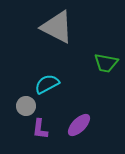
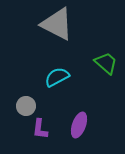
gray triangle: moved 3 px up
green trapezoid: rotated 150 degrees counterclockwise
cyan semicircle: moved 10 px right, 7 px up
purple ellipse: rotated 25 degrees counterclockwise
